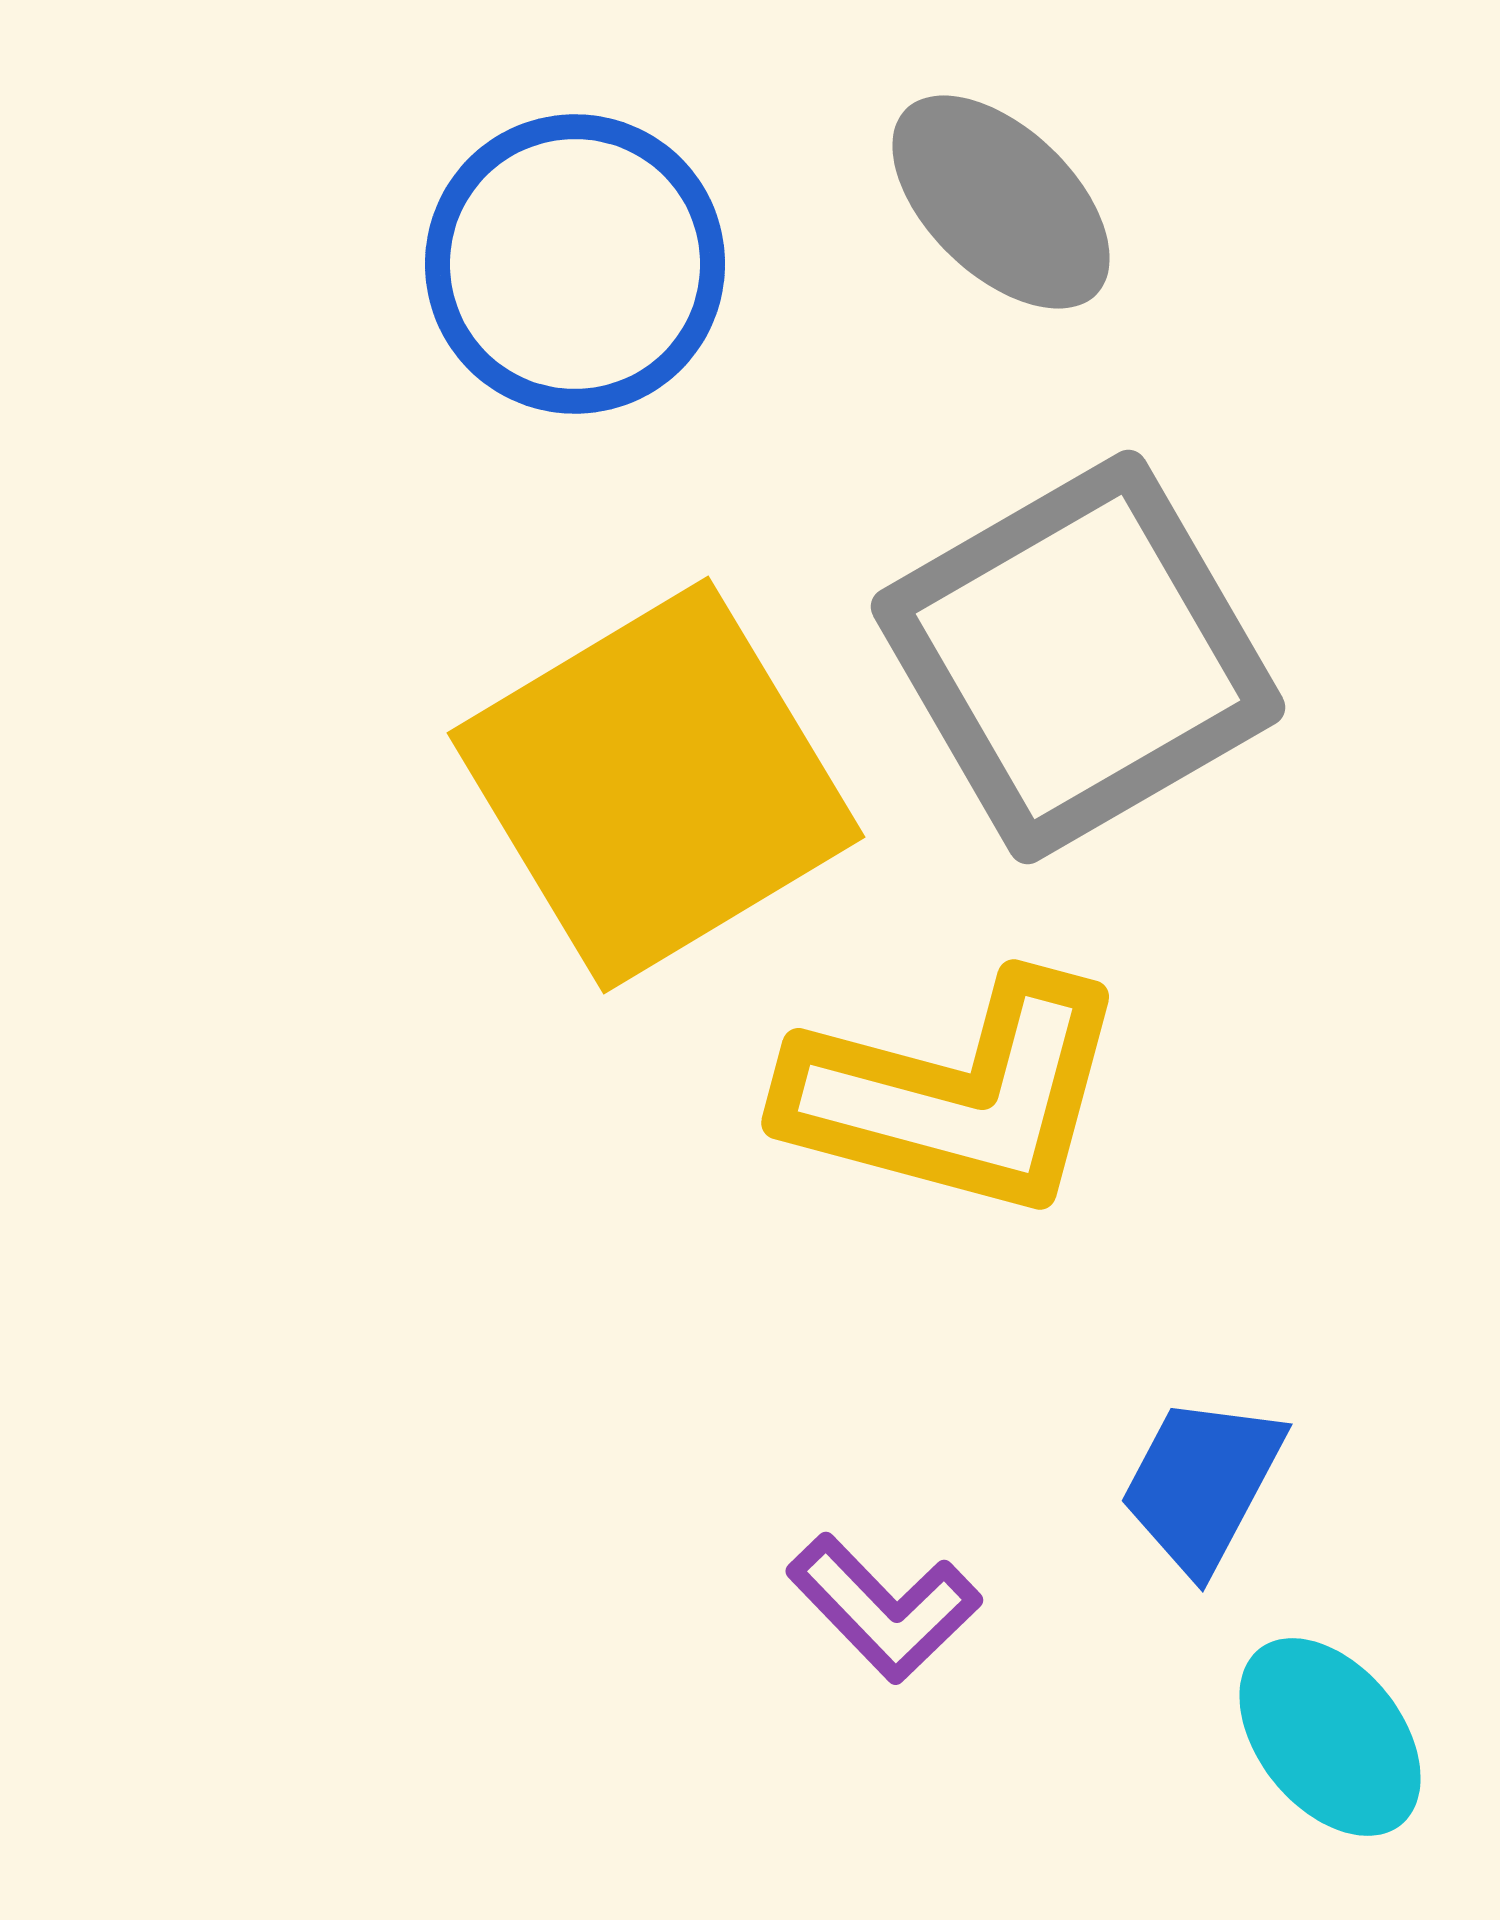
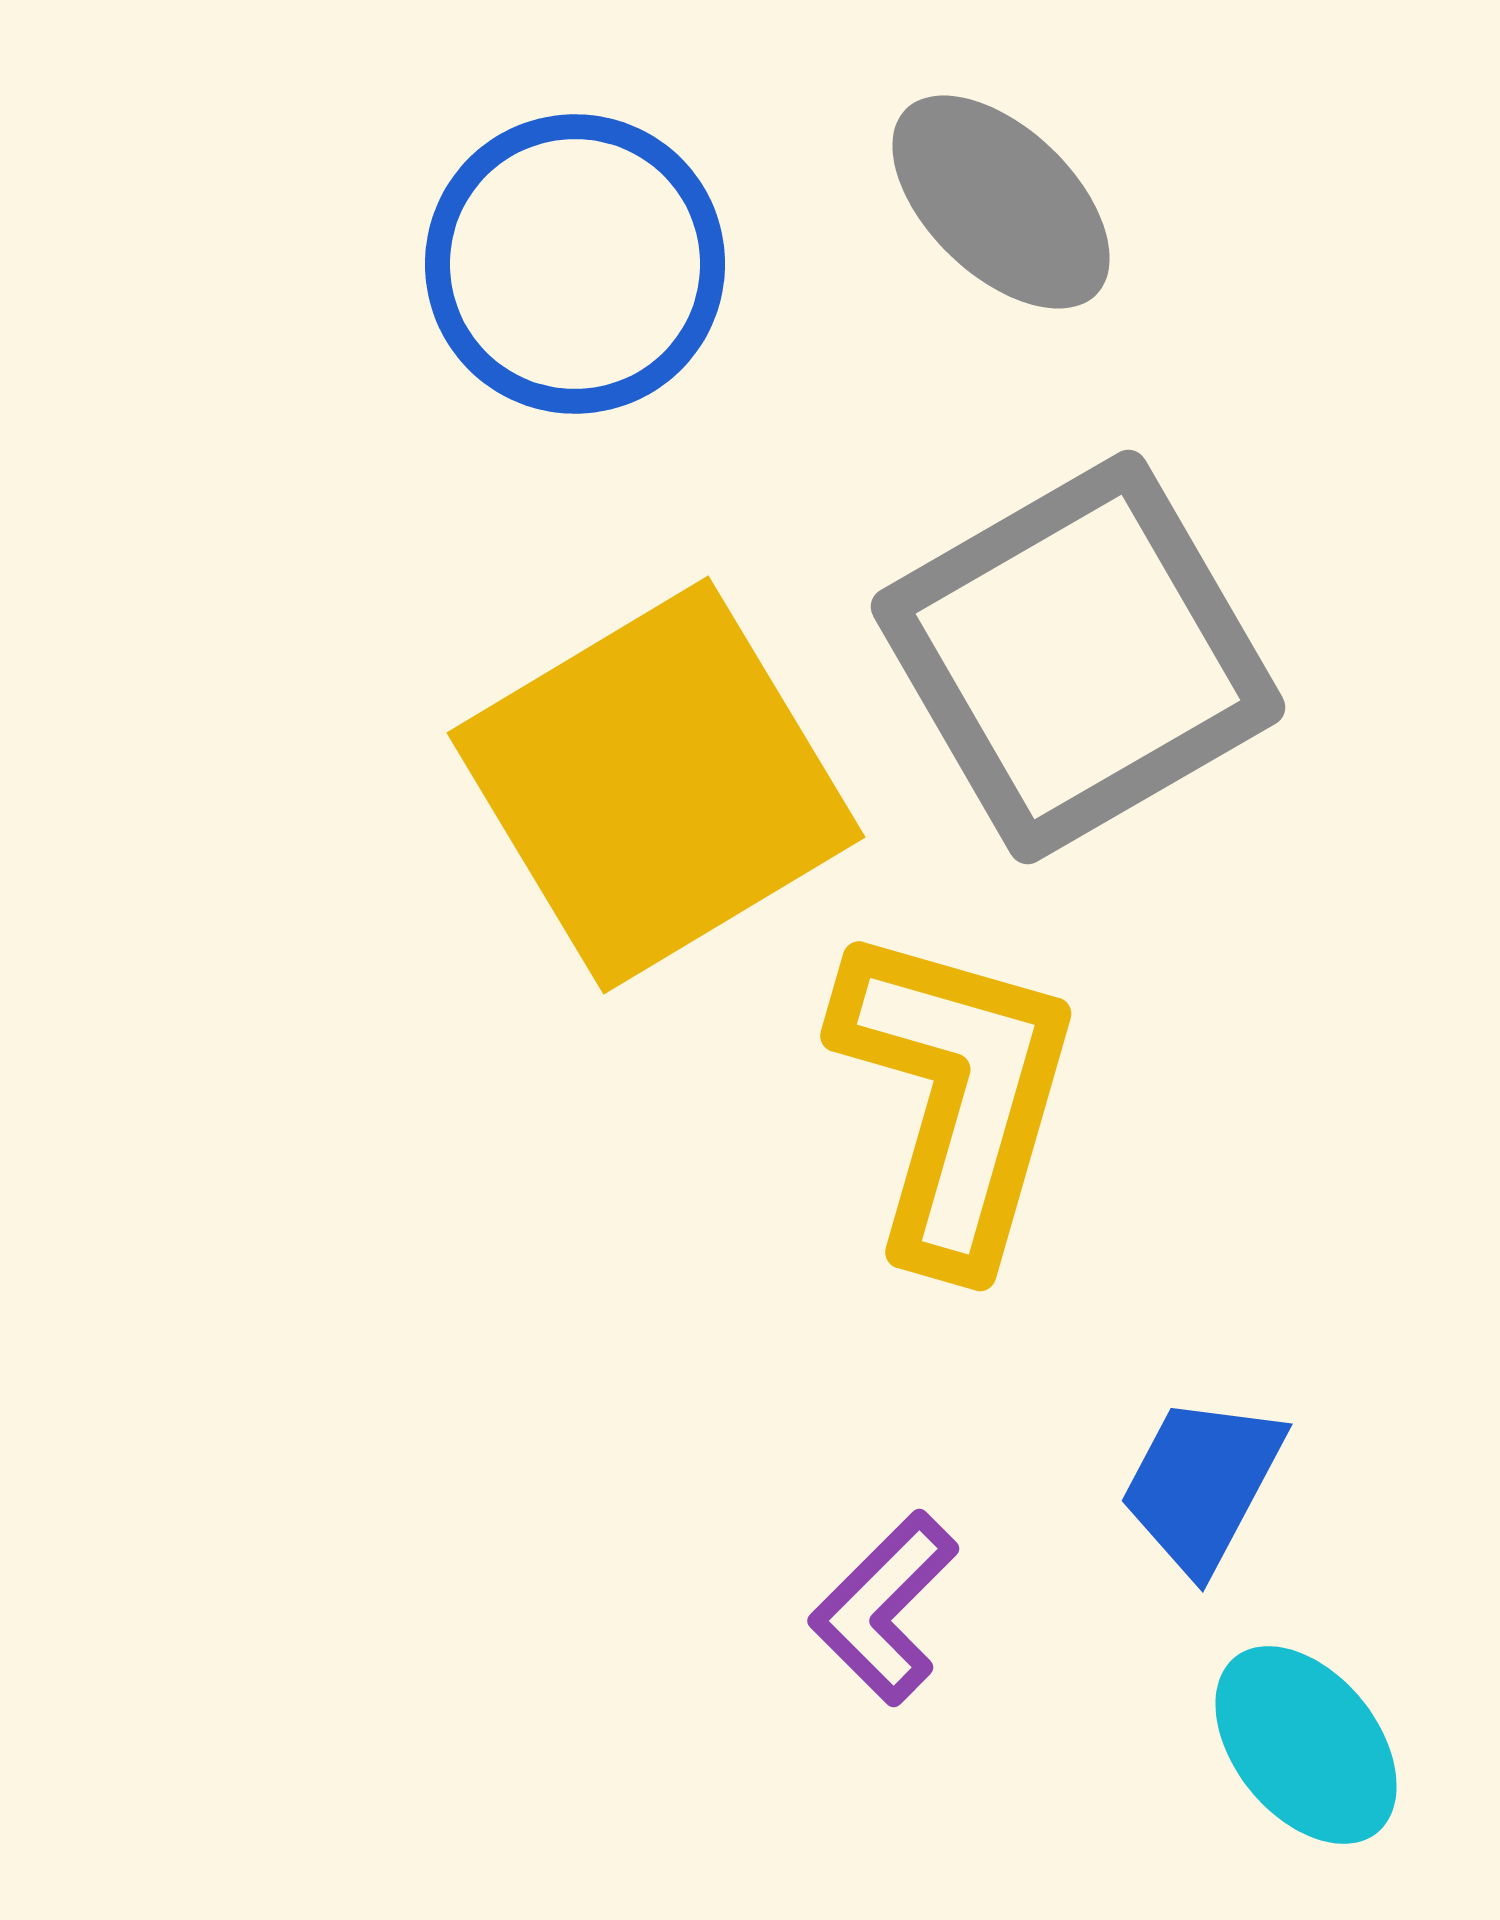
yellow L-shape: rotated 89 degrees counterclockwise
purple L-shape: rotated 89 degrees clockwise
cyan ellipse: moved 24 px left, 8 px down
